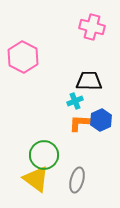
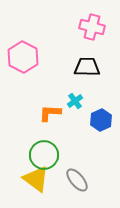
black trapezoid: moved 2 px left, 14 px up
cyan cross: rotated 14 degrees counterclockwise
orange L-shape: moved 30 px left, 10 px up
gray ellipse: rotated 55 degrees counterclockwise
